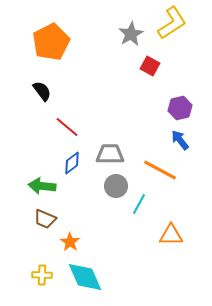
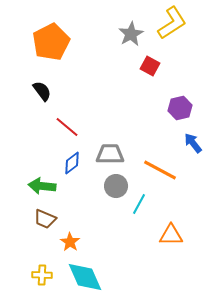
blue arrow: moved 13 px right, 3 px down
